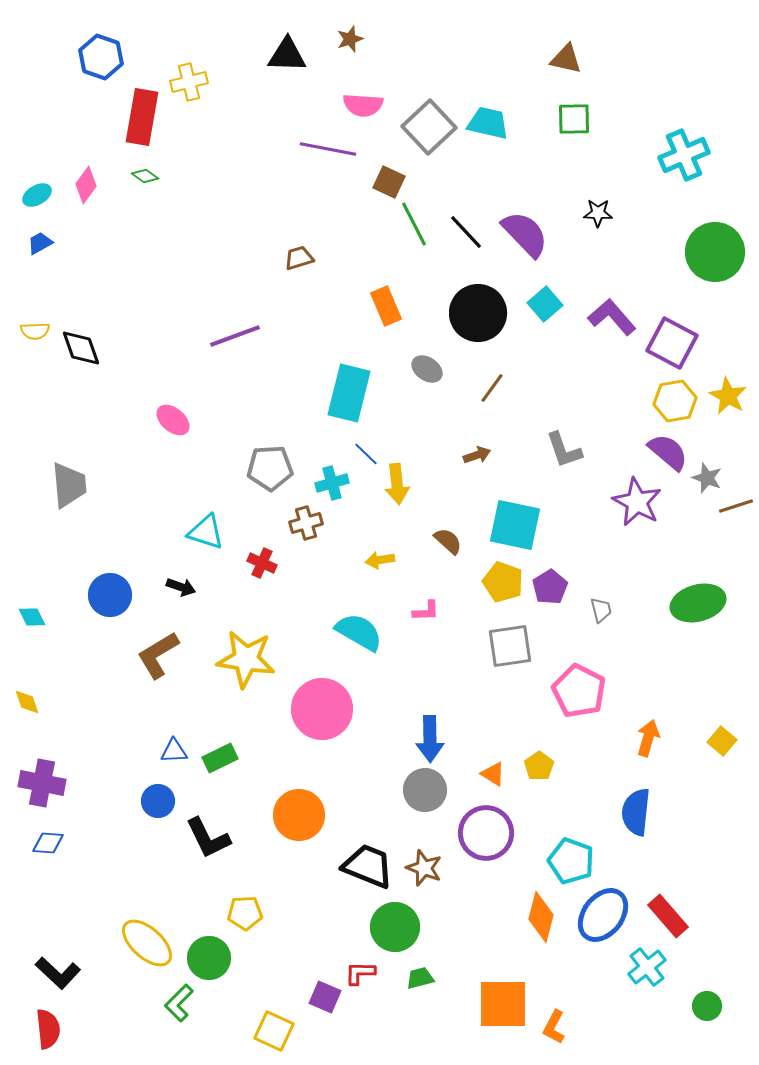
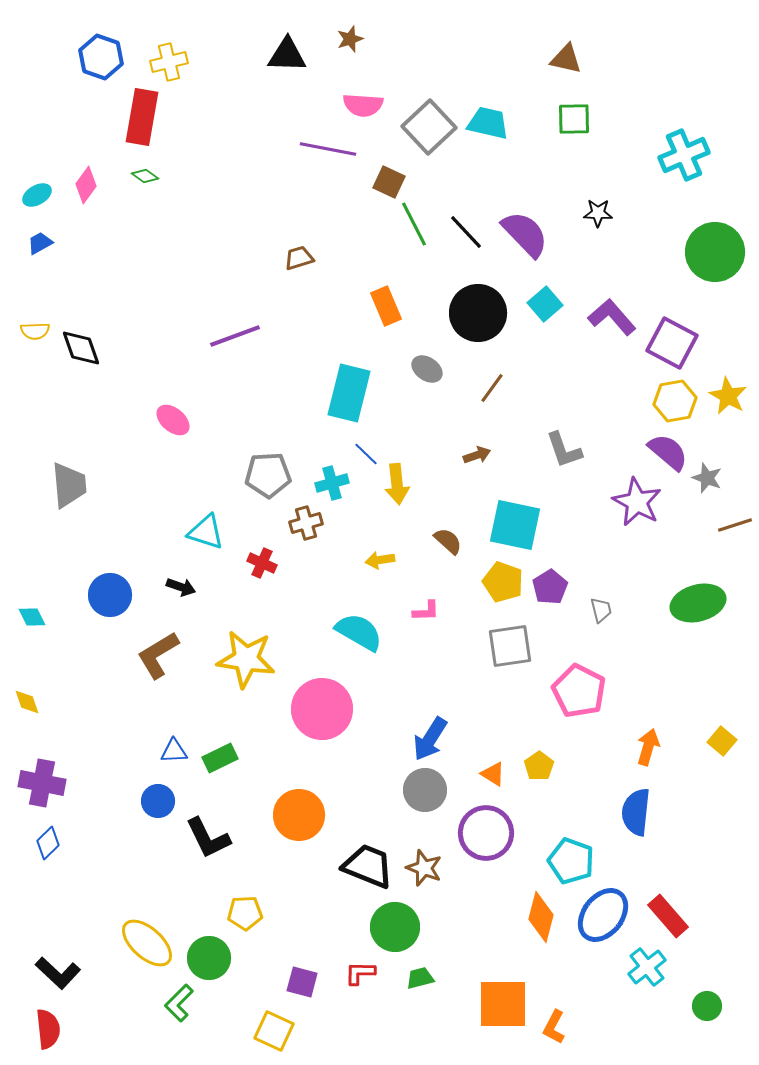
yellow cross at (189, 82): moved 20 px left, 20 px up
gray pentagon at (270, 468): moved 2 px left, 7 px down
brown line at (736, 506): moved 1 px left, 19 px down
orange arrow at (648, 738): moved 9 px down
blue arrow at (430, 739): rotated 33 degrees clockwise
blue diamond at (48, 843): rotated 48 degrees counterclockwise
purple square at (325, 997): moved 23 px left, 15 px up; rotated 8 degrees counterclockwise
